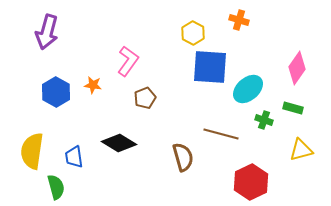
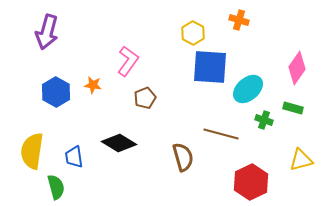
yellow triangle: moved 10 px down
